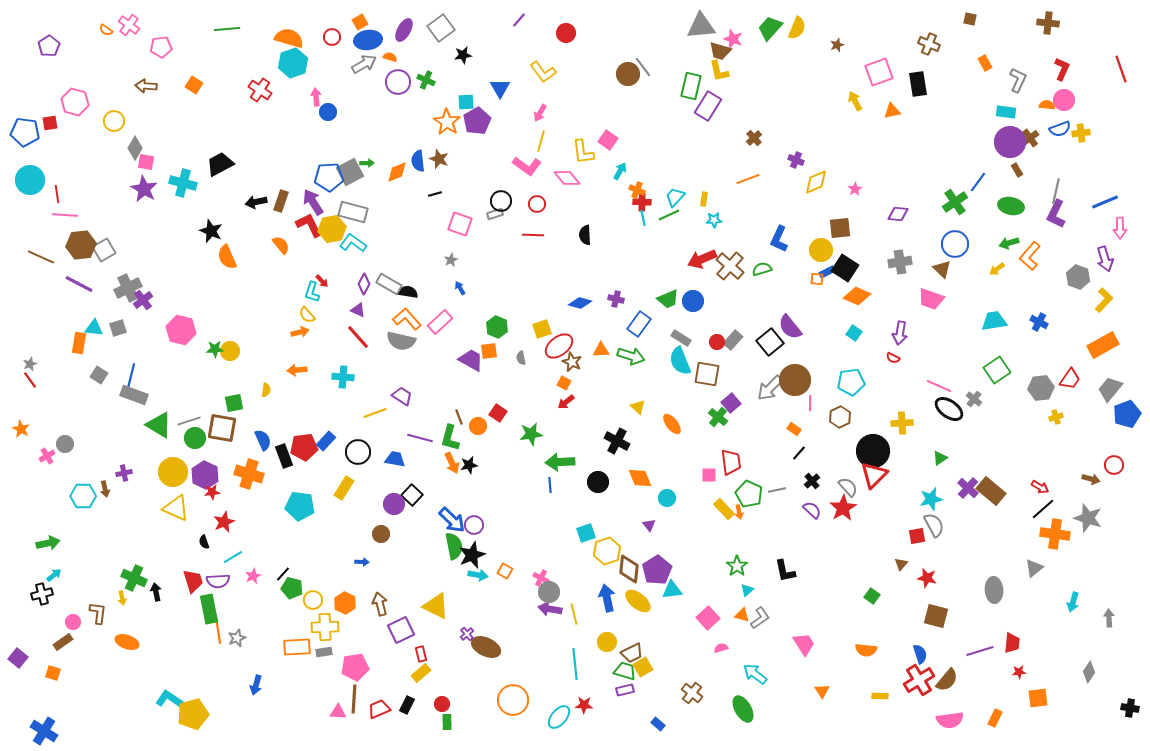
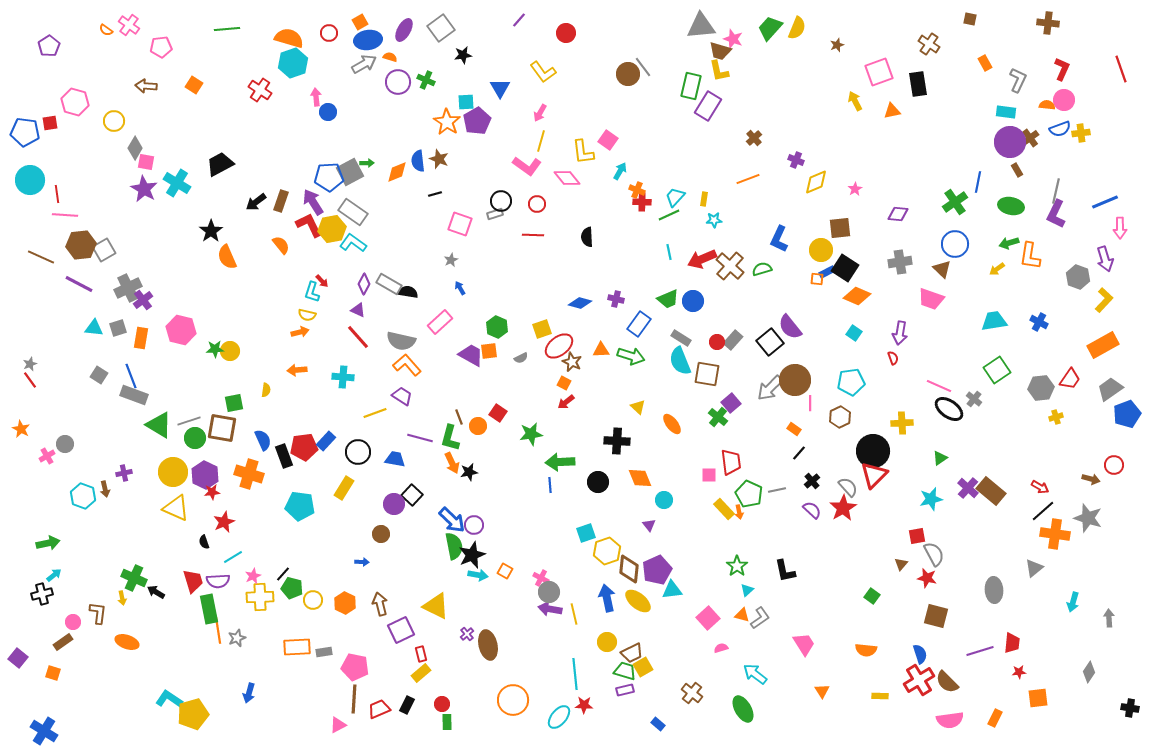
red circle at (332, 37): moved 3 px left, 4 px up
brown cross at (929, 44): rotated 10 degrees clockwise
blue line at (978, 182): rotated 25 degrees counterclockwise
cyan cross at (183, 183): moved 6 px left; rotated 16 degrees clockwise
black arrow at (256, 202): rotated 25 degrees counterclockwise
gray rectangle at (353, 212): rotated 20 degrees clockwise
cyan line at (643, 218): moved 26 px right, 34 px down
black star at (211, 231): rotated 15 degrees clockwise
black semicircle at (585, 235): moved 2 px right, 2 px down
orange L-shape at (1030, 256): rotated 32 degrees counterclockwise
yellow semicircle at (307, 315): rotated 36 degrees counterclockwise
orange L-shape at (407, 319): moved 46 px down
orange rectangle at (79, 343): moved 62 px right, 5 px up
gray semicircle at (521, 358): rotated 104 degrees counterclockwise
red semicircle at (893, 358): rotated 136 degrees counterclockwise
purple trapezoid at (471, 360): moved 5 px up
blue line at (131, 376): rotated 35 degrees counterclockwise
gray trapezoid at (1110, 389): rotated 16 degrees clockwise
black cross at (617, 441): rotated 25 degrees counterclockwise
black star at (469, 465): moved 7 px down
cyan hexagon at (83, 496): rotated 20 degrees clockwise
cyan circle at (667, 498): moved 3 px left, 2 px down
black line at (1043, 509): moved 2 px down
gray semicircle at (934, 525): moved 29 px down
purple pentagon at (657, 570): rotated 8 degrees clockwise
black arrow at (156, 592): rotated 48 degrees counterclockwise
yellow cross at (325, 627): moved 65 px left, 30 px up
brown ellipse at (486, 647): moved 2 px right, 2 px up; rotated 52 degrees clockwise
cyan line at (575, 664): moved 10 px down
pink pentagon at (355, 667): rotated 20 degrees clockwise
brown semicircle at (947, 680): moved 2 px down; rotated 95 degrees clockwise
blue arrow at (256, 685): moved 7 px left, 8 px down
pink triangle at (338, 712): moved 13 px down; rotated 30 degrees counterclockwise
